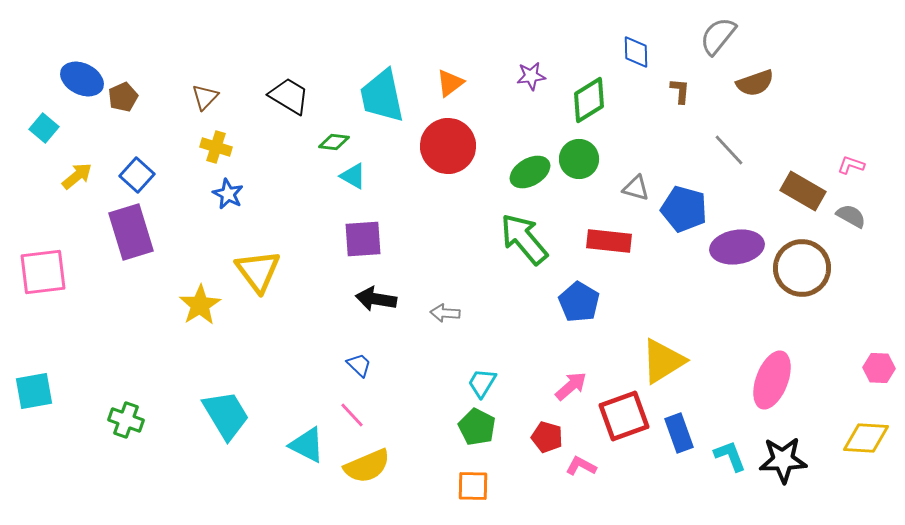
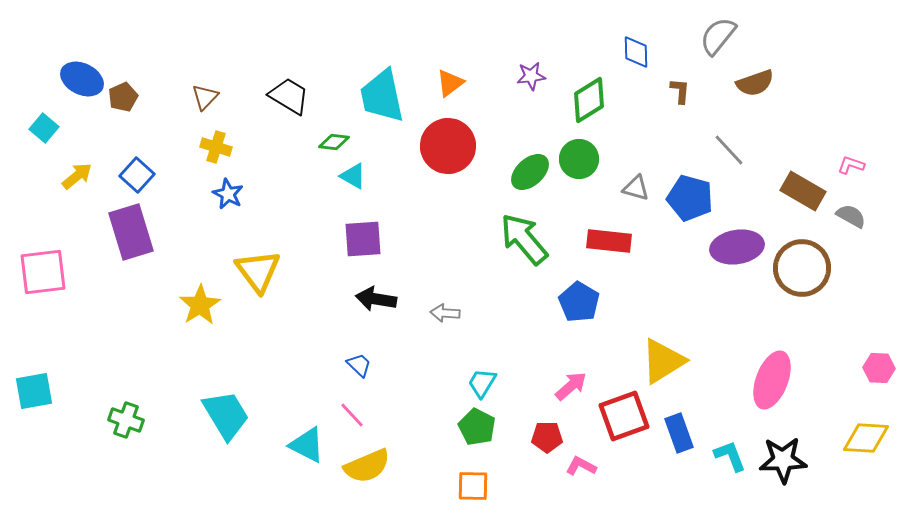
green ellipse at (530, 172): rotated 12 degrees counterclockwise
blue pentagon at (684, 209): moved 6 px right, 11 px up
red pentagon at (547, 437): rotated 16 degrees counterclockwise
